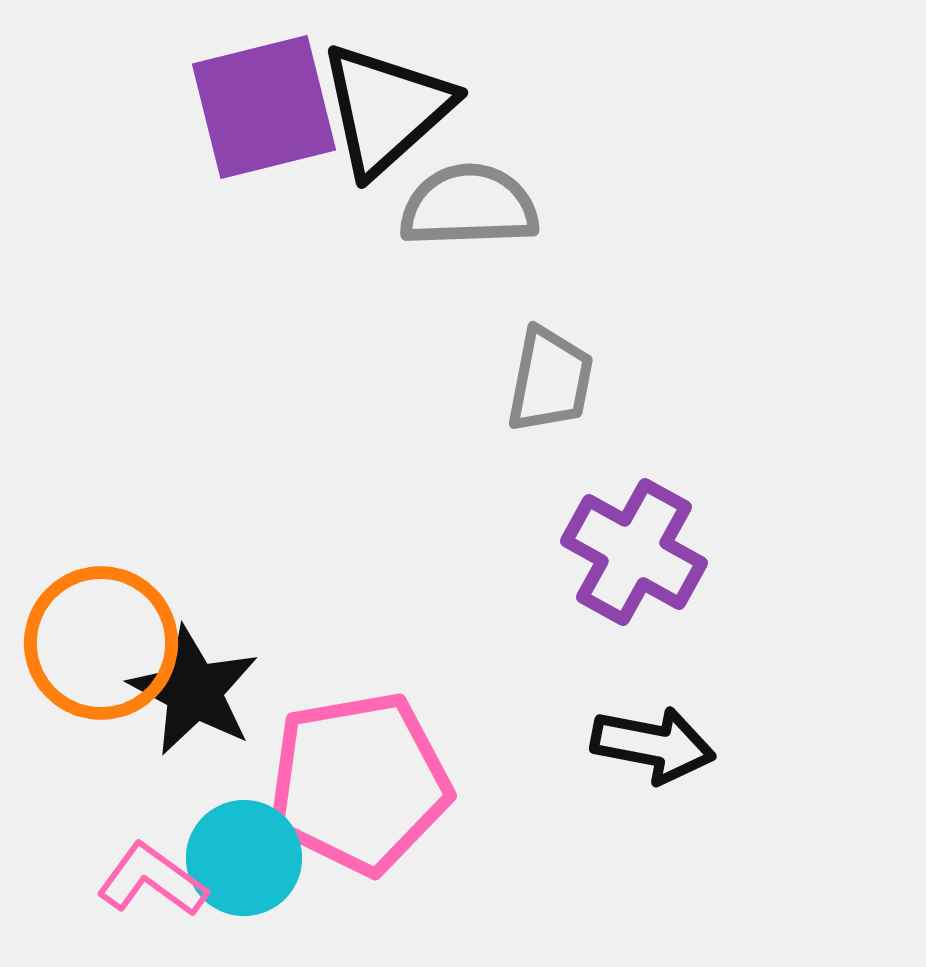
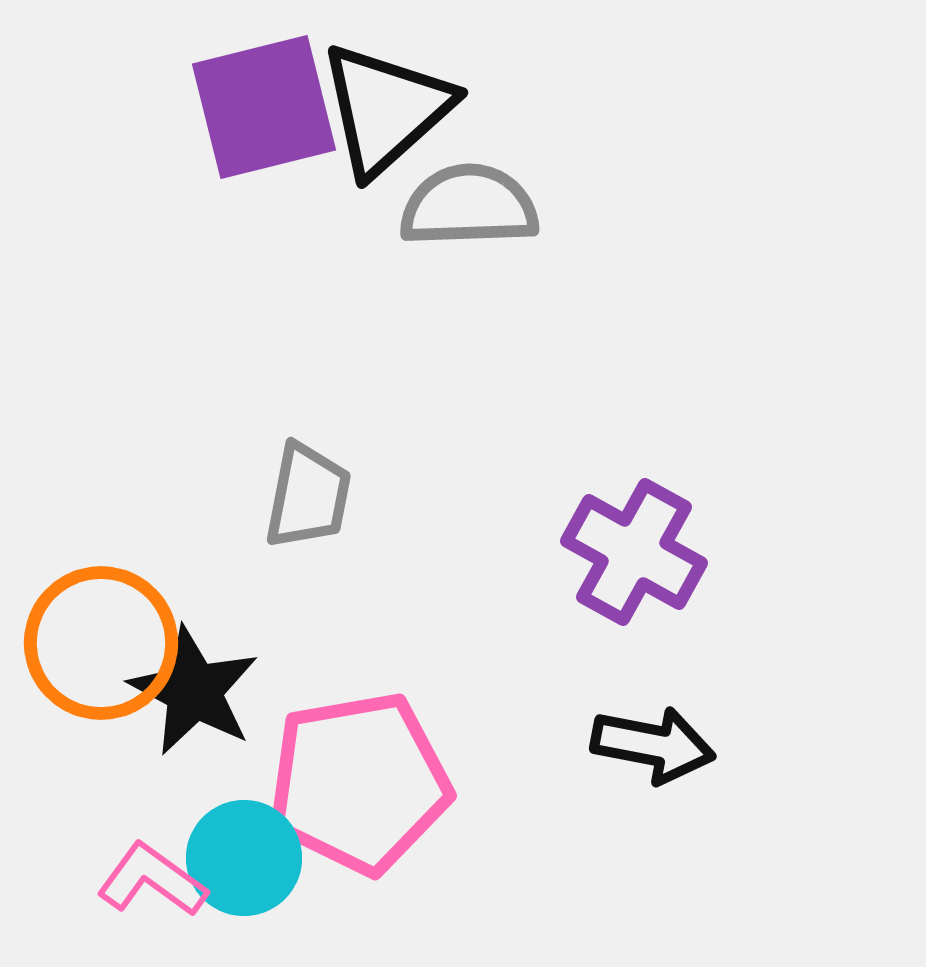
gray trapezoid: moved 242 px left, 116 px down
